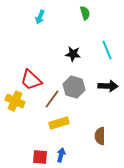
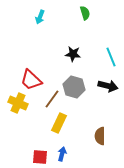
cyan line: moved 4 px right, 7 px down
black arrow: rotated 12 degrees clockwise
yellow cross: moved 3 px right, 2 px down
yellow rectangle: rotated 48 degrees counterclockwise
blue arrow: moved 1 px right, 1 px up
